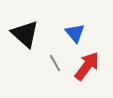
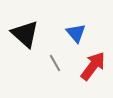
blue triangle: moved 1 px right
red arrow: moved 6 px right
